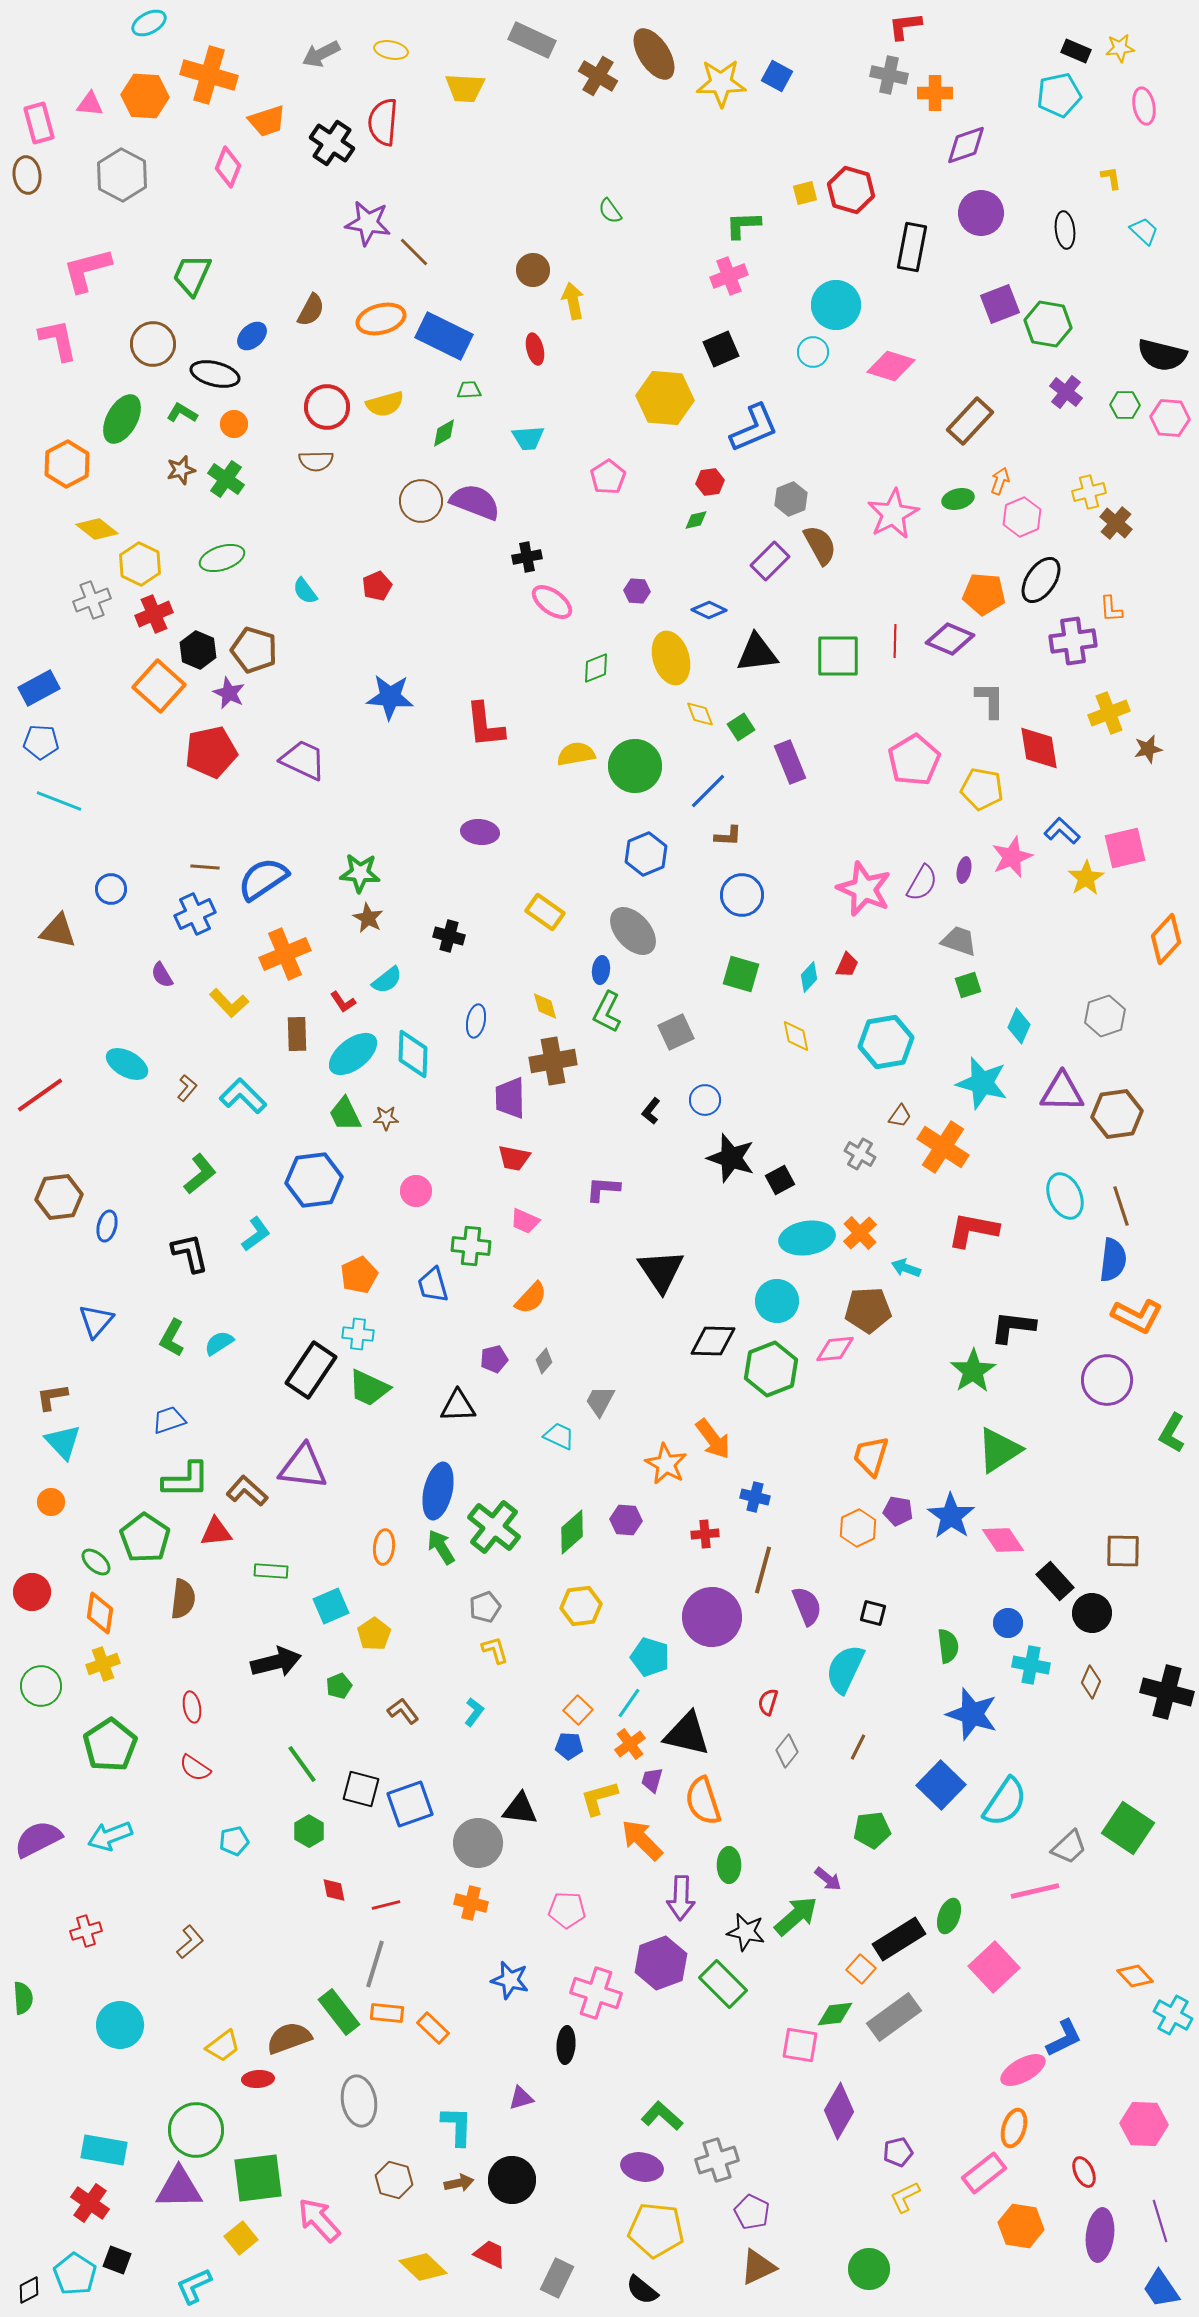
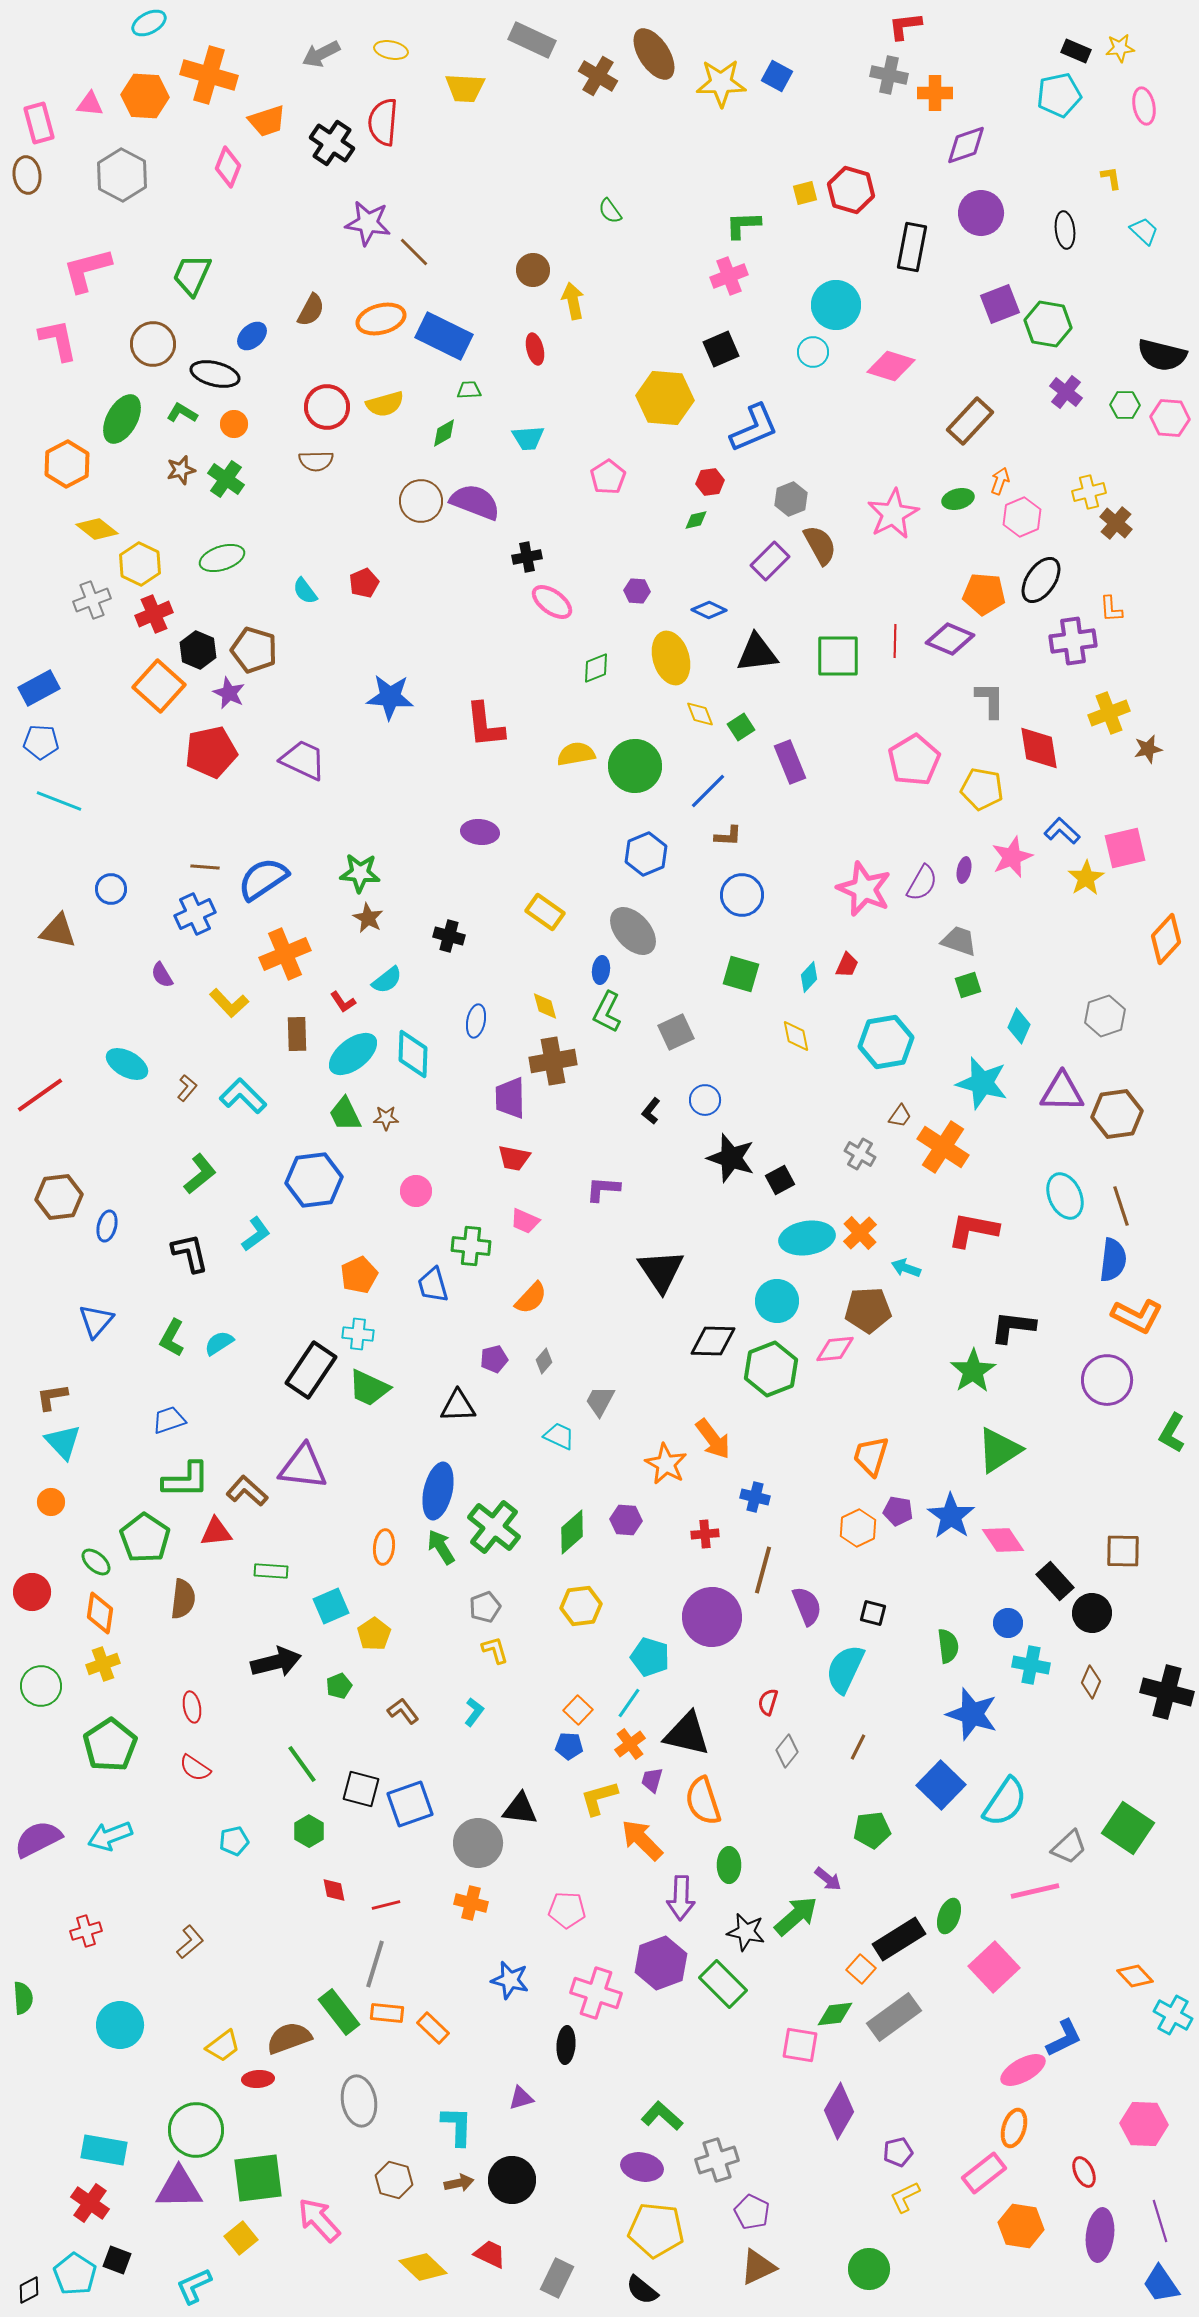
red pentagon at (377, 586): moved 13 px left, 3 px up
blue trapezoid at (1161, 2289): moved 5 px up
